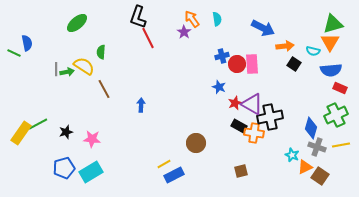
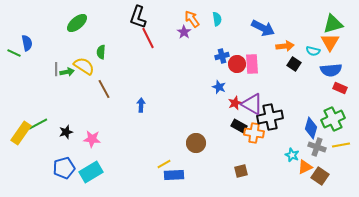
green cross at (336, 115): moved 3 px left, 4 px down
blue rectangle at (174, 175): rotated 24 degrees clockwise
